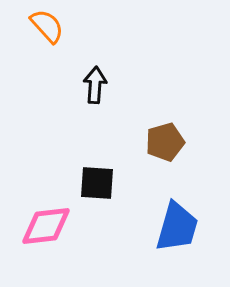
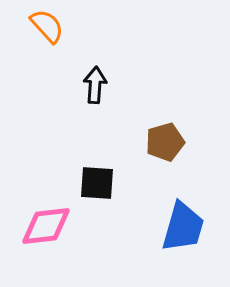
blue trapezoid: moved 6 px right
